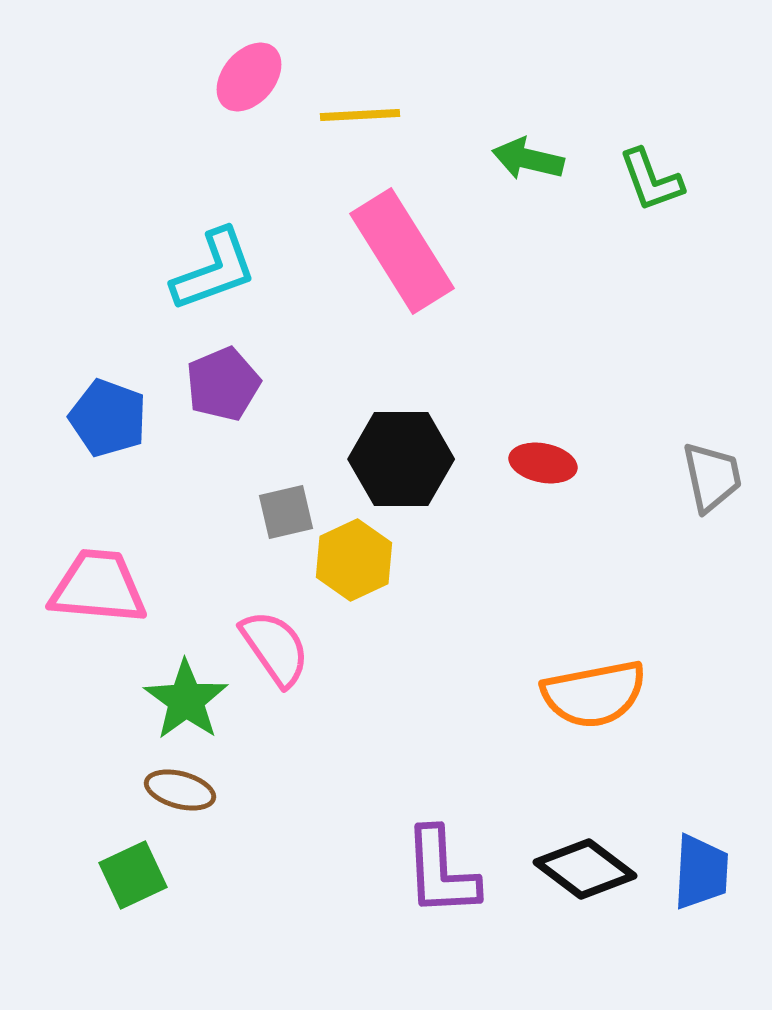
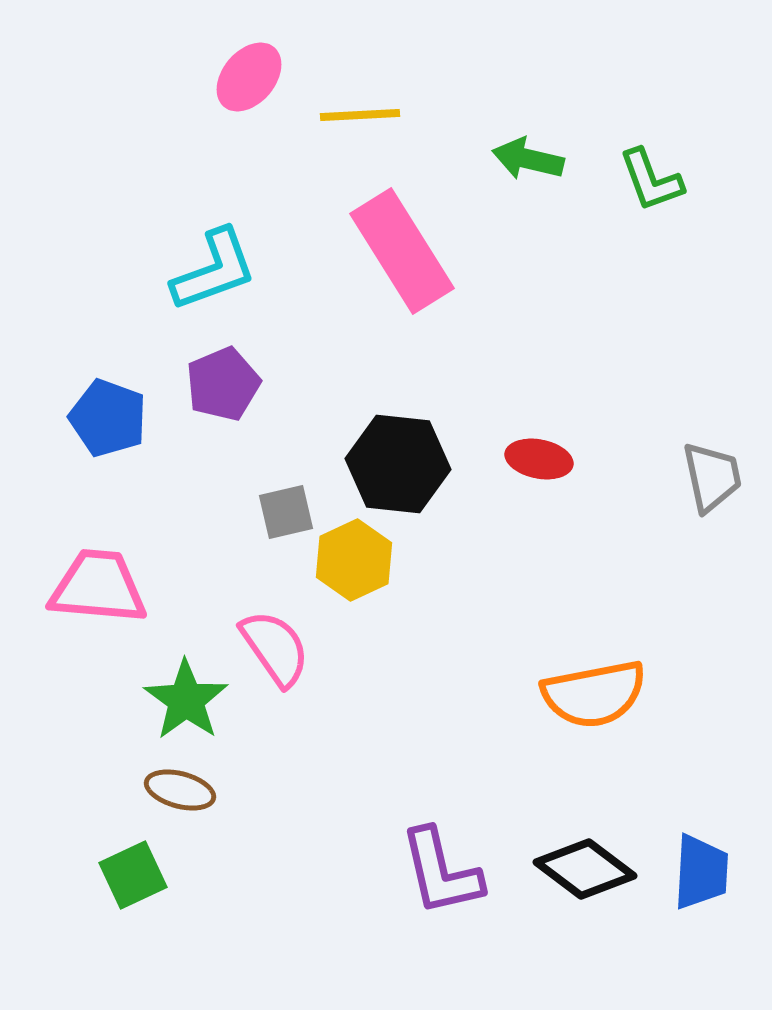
black hexagon: moved 3 px left, 5 px down; rotated 6 degrees clockwise
red ellipse: moved 4 px left, 4 px up
purple L-shape: rotated 10 degrees counterclockwise
